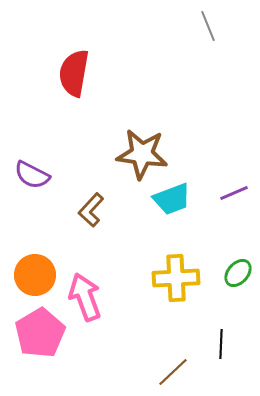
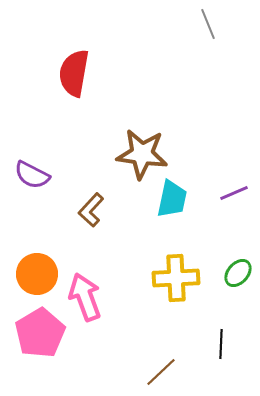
gray line: moved 2 px up
cyan trapezoid: rotated 57 degrees counterclockwise
orange circle: moved 2 px right, 1 px up
brown line: moved 12 px left
